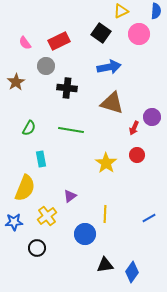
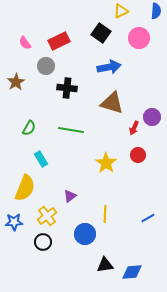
pink circle: moved 4 px down
red circle: moved 1 px right
cyan rectangle: rotated 21 degrees counterclockwise
blue line: moved 1 px left
black circle: moved 6 px right, 6 px up
blue diamond: rotated 50 degrees clockwise
